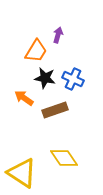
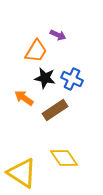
purple arrow: rotated 98 degrees clockwise
blue cross: moved 1 px left
brown rectangle: rotated 15 degrees counterclockwise
